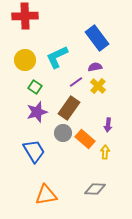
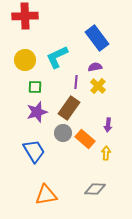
purple line: rotated 48 degrees counterclockwise
green square: rotated 32 degrees counterclockwise
yellow arrow: moved 1 px right, 1 px down
